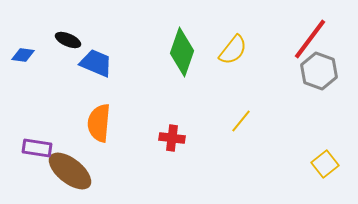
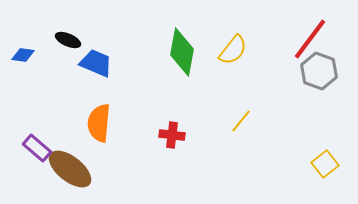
green diamond: rotated 9 degrees counterclockwise
red cross: moved 3 px up
purple rectangle: rotated 32 degrees clockwise
brown ellipse: moved 2 px up
